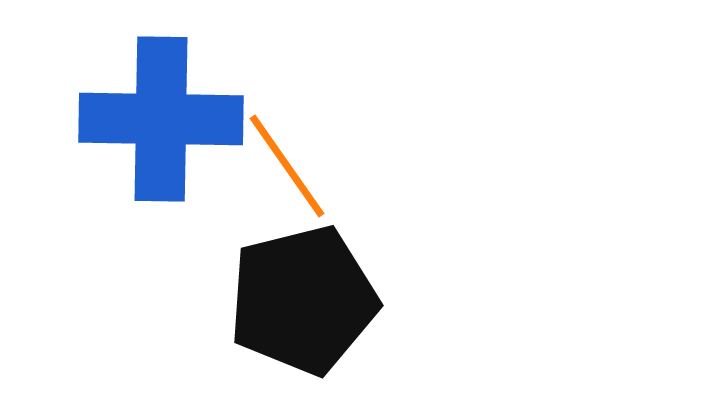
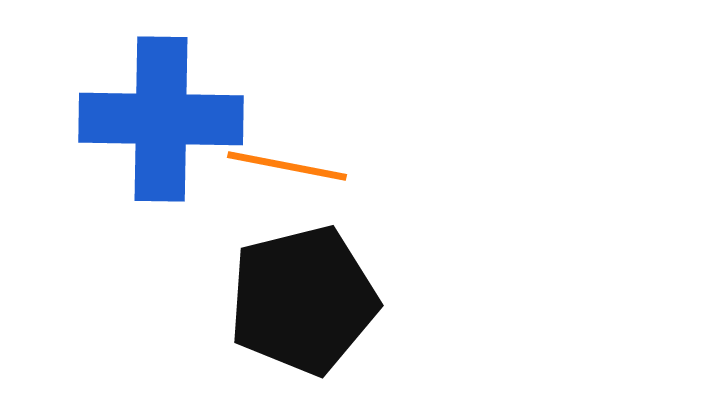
orange line: rotated 44 degrees counterclockwise
